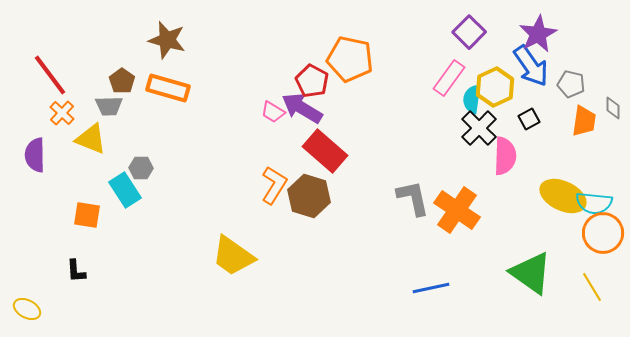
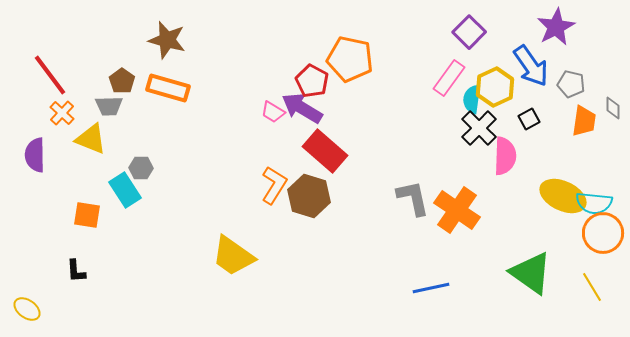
purple star at (538, 34): moved 18 px right, 7 px up
yellow ellipse at (27, 309): rotated 8 degrees clockwise
